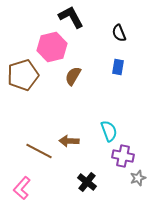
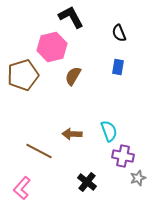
brown arrow: moved 3 px right, 7 px up
